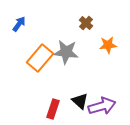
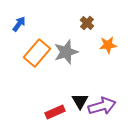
brown cross: moved 1 px right
gray star: rotated 25 degrees counterclockwise
orange rectangle: moved 3 px left, 5 px up
black triangle: rotated 18 degrees clockwise
red rectangle: moved 2 px right, 3 px down; rotated 48 degrees clockwise
